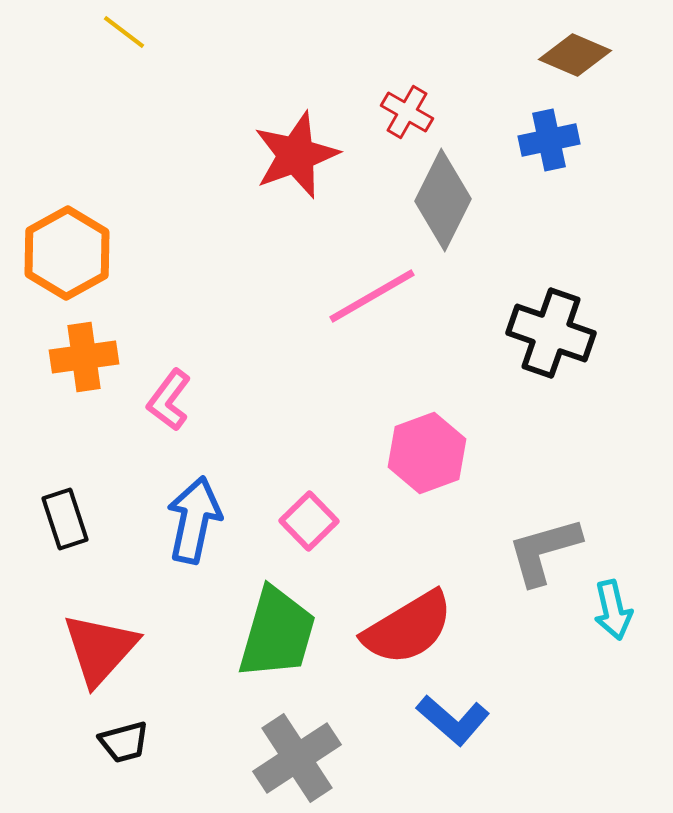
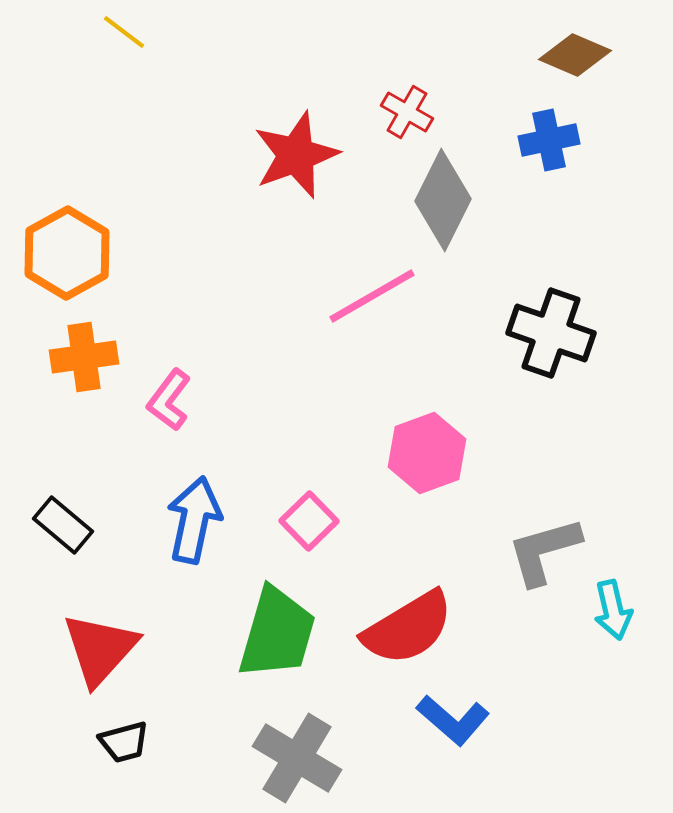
black rectangle: moved 2 px left, 6 px down; rotated 32 degrees counterclockwise
gray cross: rotated 26 degrees counterclockwise
